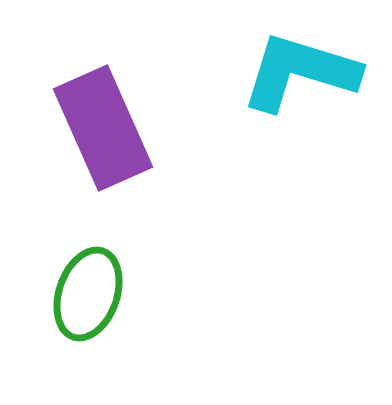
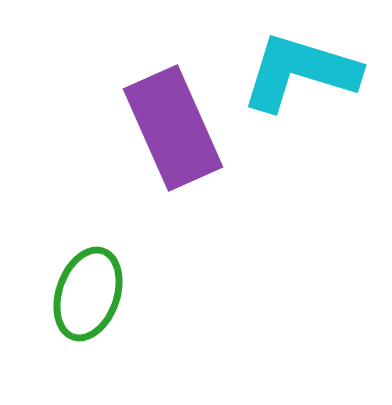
purple rectangle: moved 70 px right
